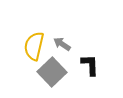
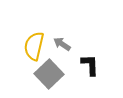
gray square: moved 3 px left, 2 px down
